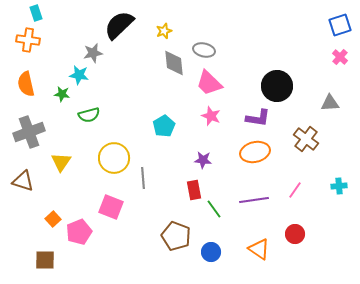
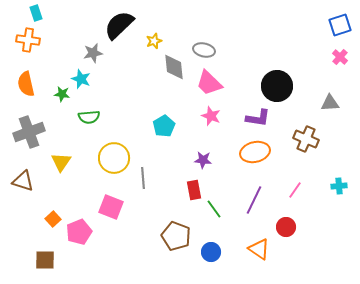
yellow star: moved 10 px left, 10 px down
gray diamond: moved 4 px down
cyan star: moved 2 px right, 4 px down; rotated 12 degrees clockwise
green semicircle: moved 2 px down; rotated 10 degrees clockwise
brown cross: rotated 15 degrees counterclockwise
purple line: rotated 56 degrees counterclockwise
red circle: moved 9 px left, 7 px up
